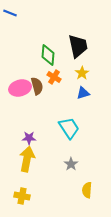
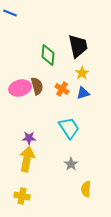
orange cross: moved 8 px right, 12 px down
yellow semicircle: moved 1 px left, 1 px up
